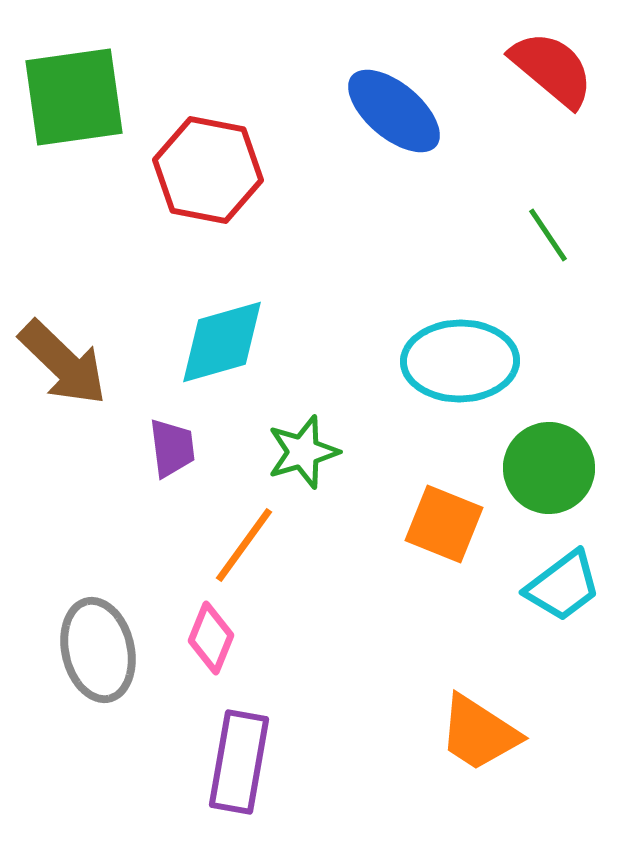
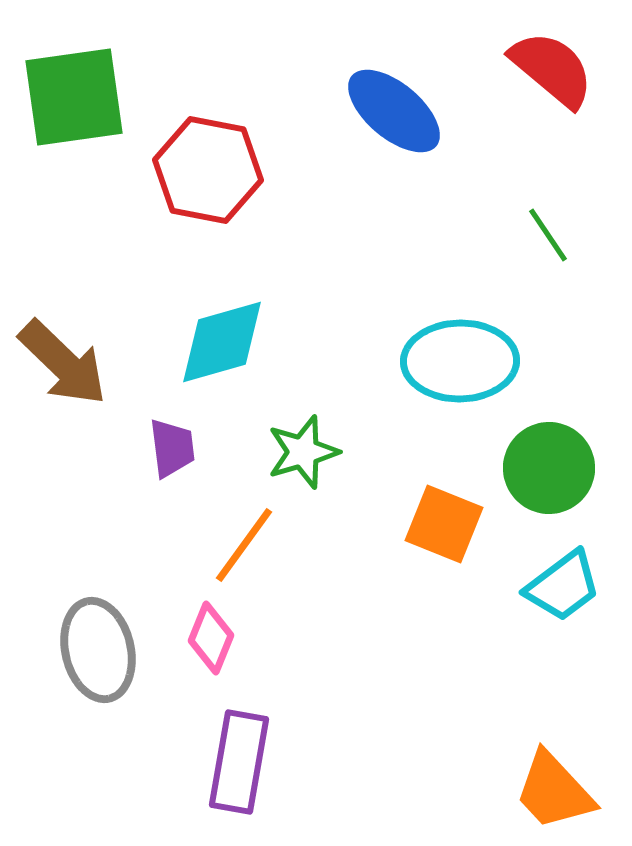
orange trapezoid: moved 75 px right, 58 px down; rotated 14 degrees clockwise
